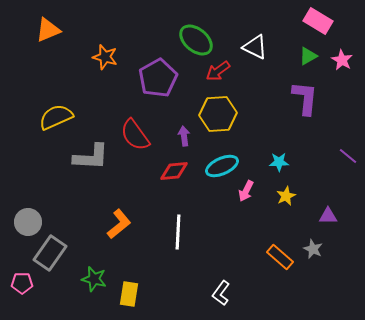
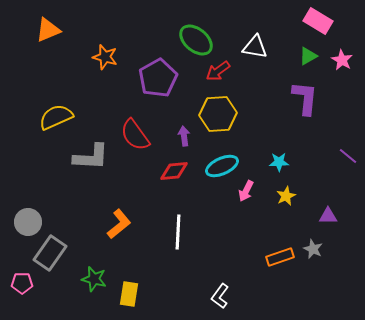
white triangle: rotated 16 degrees counterclockwise
orange rectangle: rotated 60 degrees counterclockwise
white L-shape: moved 1 px left, 3 px down
